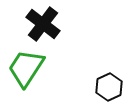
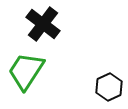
green trapezoid: moved 3 px down
